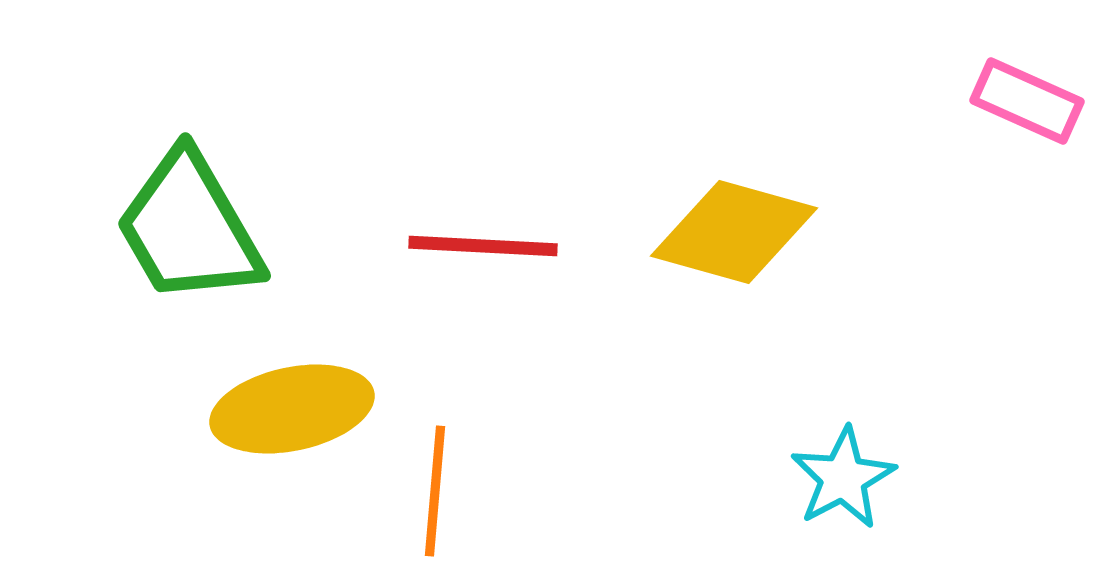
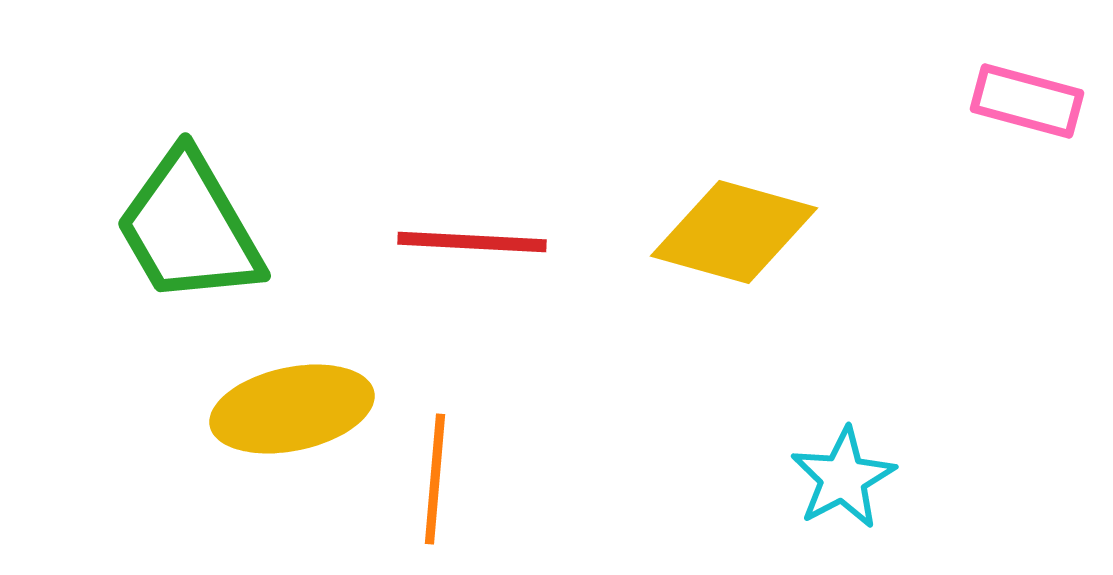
pink rectangle: rotated 9 degrees counterclockwise
red line: moved 11 px left, 4 px up
orange line: moved 12 px up
